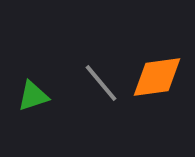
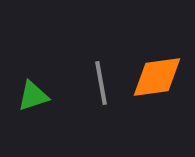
gray line: rotated 30 degrees clockwise
